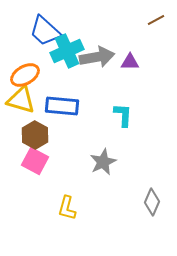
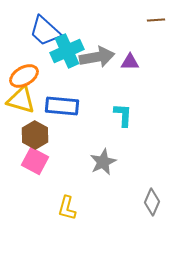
brown line: rotated 24 degrees clockwise
orange ellipse: moved 1 px left, 1 px down
